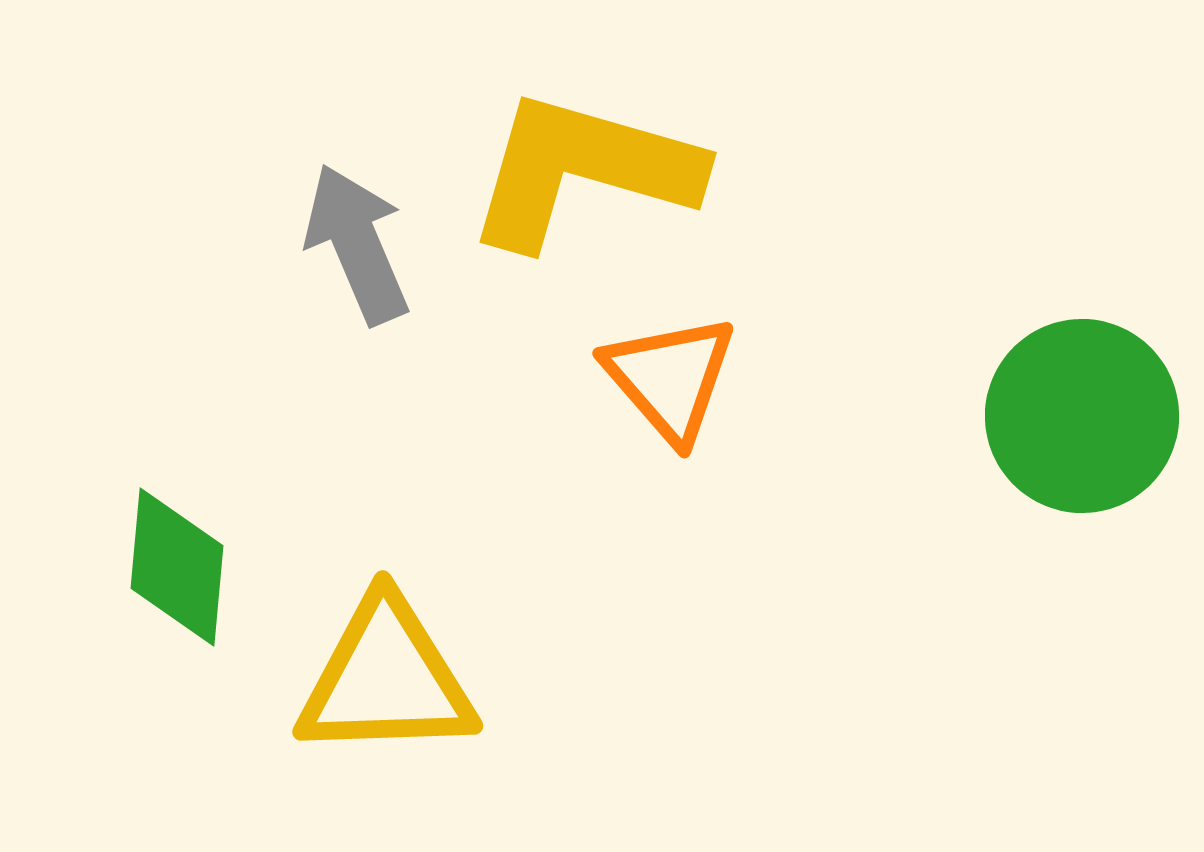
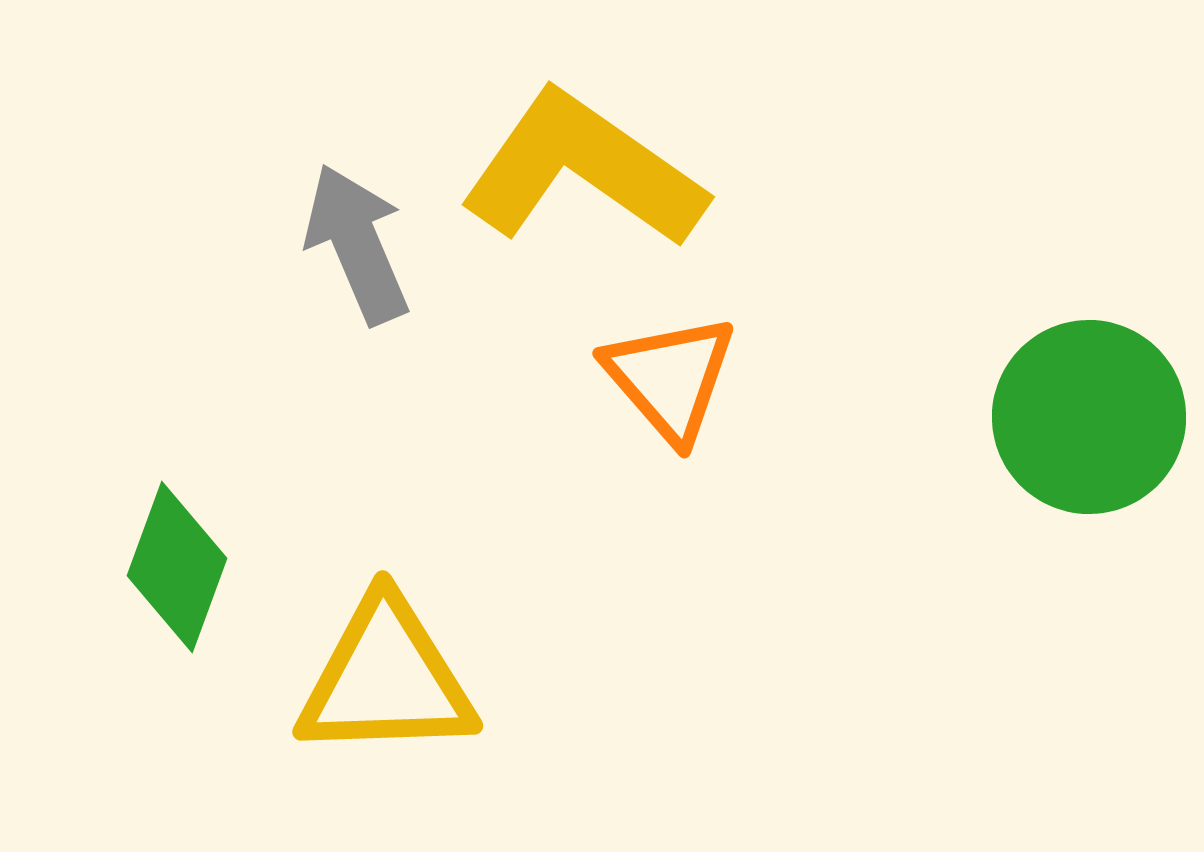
yellow L-shape: rotated 19 degrees clockwise
green circle: moved 7 px right, 1 px down
green diamond: rotated 15 degrees clockwise
